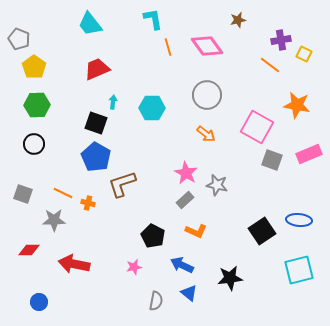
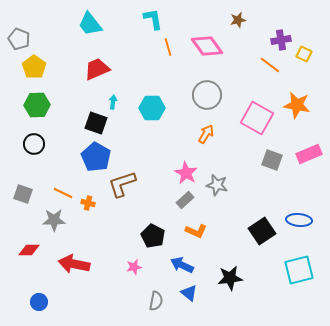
pink square at (257, 127): moved 9 px up
orange arrow at (206, 134): rotated 96 degrees counterclockwise
